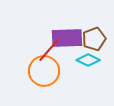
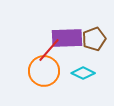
cyan diamond: moved 5 px left, 13 px down
